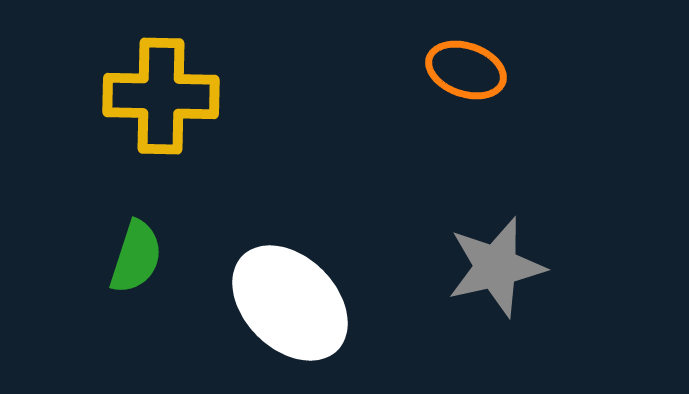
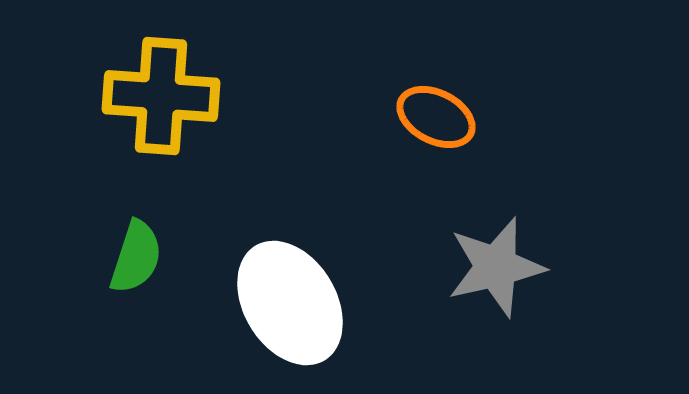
orange ellipse: moved 30 px left, 47 px down; rotated 8 degrees clockwise
yellow cross: rotated 3 degrees clockwise
white ellipse: rotated 14 degrees clockwise
